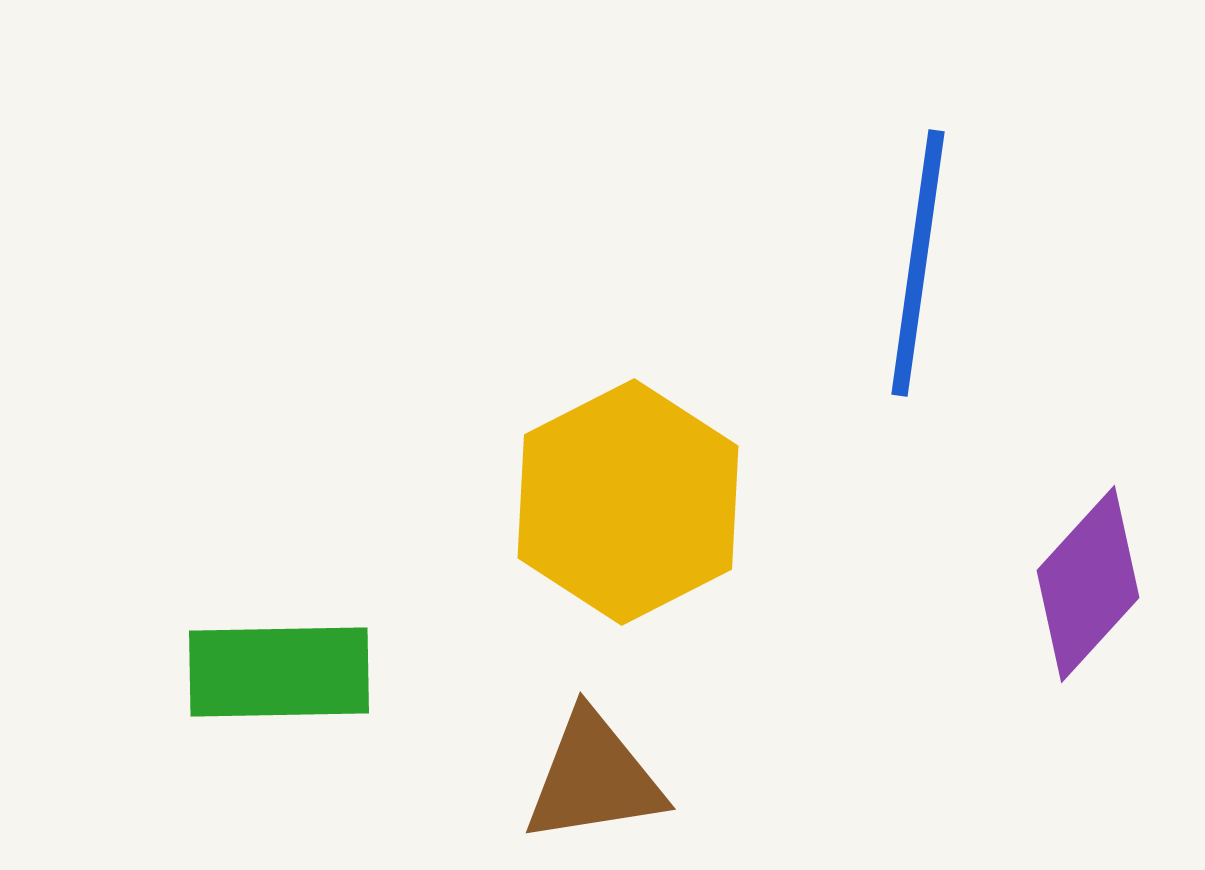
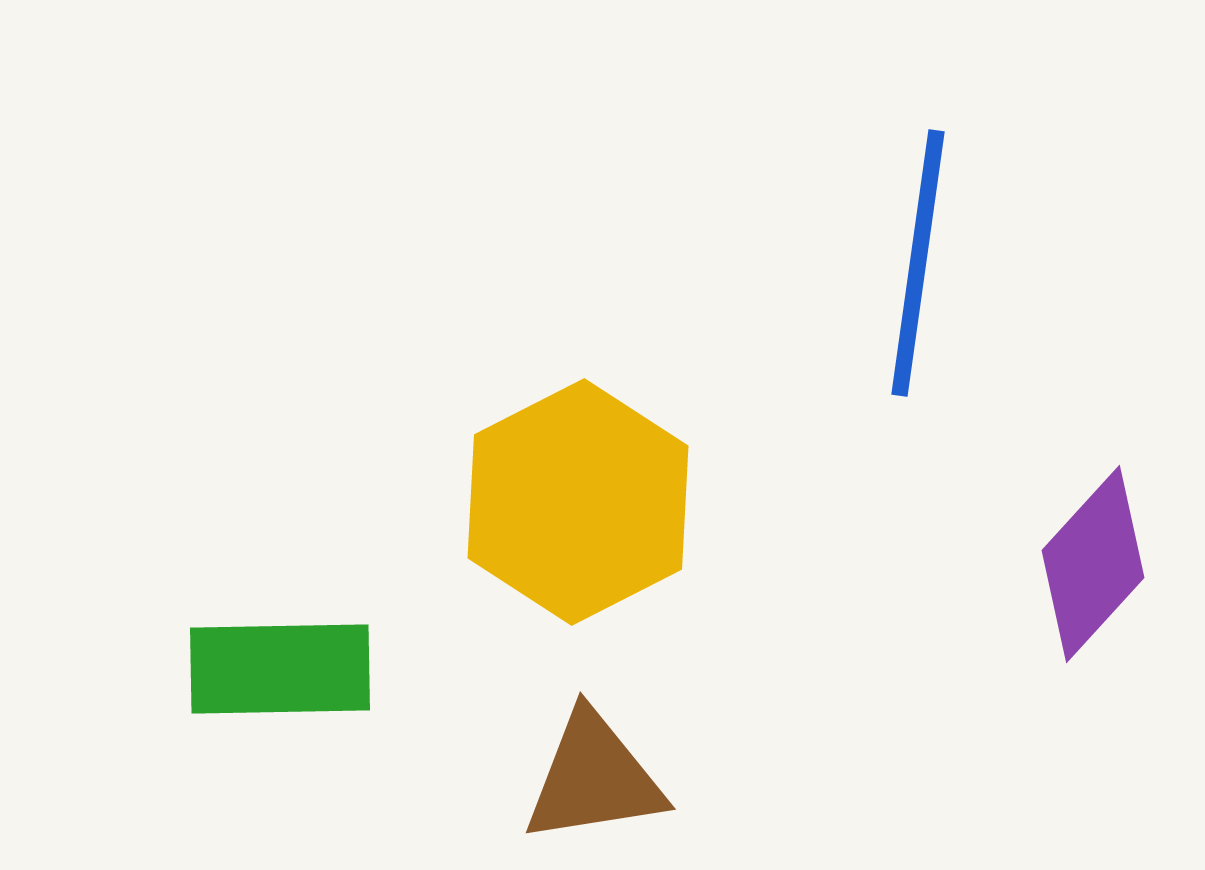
yellow hexagon: moved 50 px left
purple diamond: moved 5 px right, 20 px up
green rectangle: moved 1 px right, 3 px up
